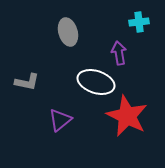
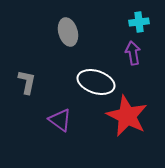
purple arrow: moved 14 px right
gray L-shape: rotated 90 degrees counterclockwise
purple triangle: rotated 45 degrees counterclockwise
